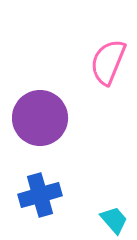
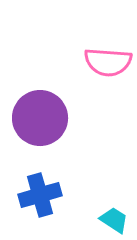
pink semicircle: rotated 108 degrees counterclockwise
cyan trapezoid: rotated 16 degrees counterclockwise
